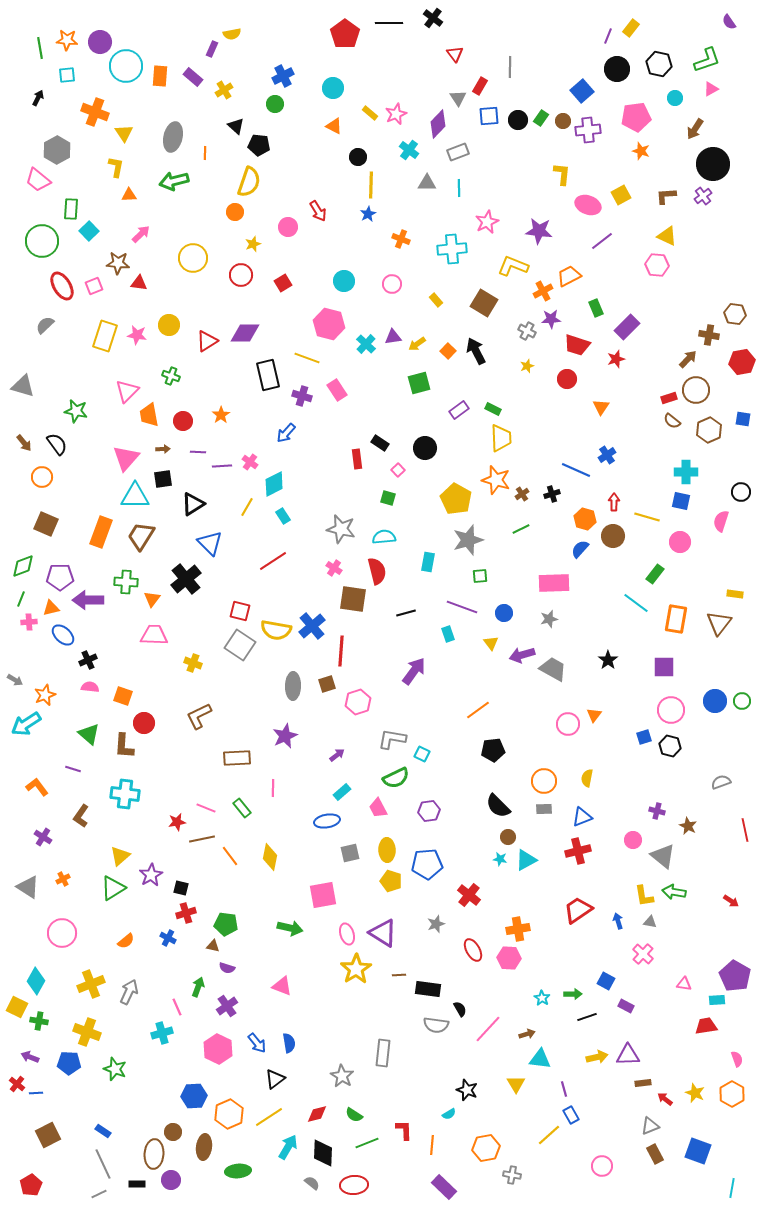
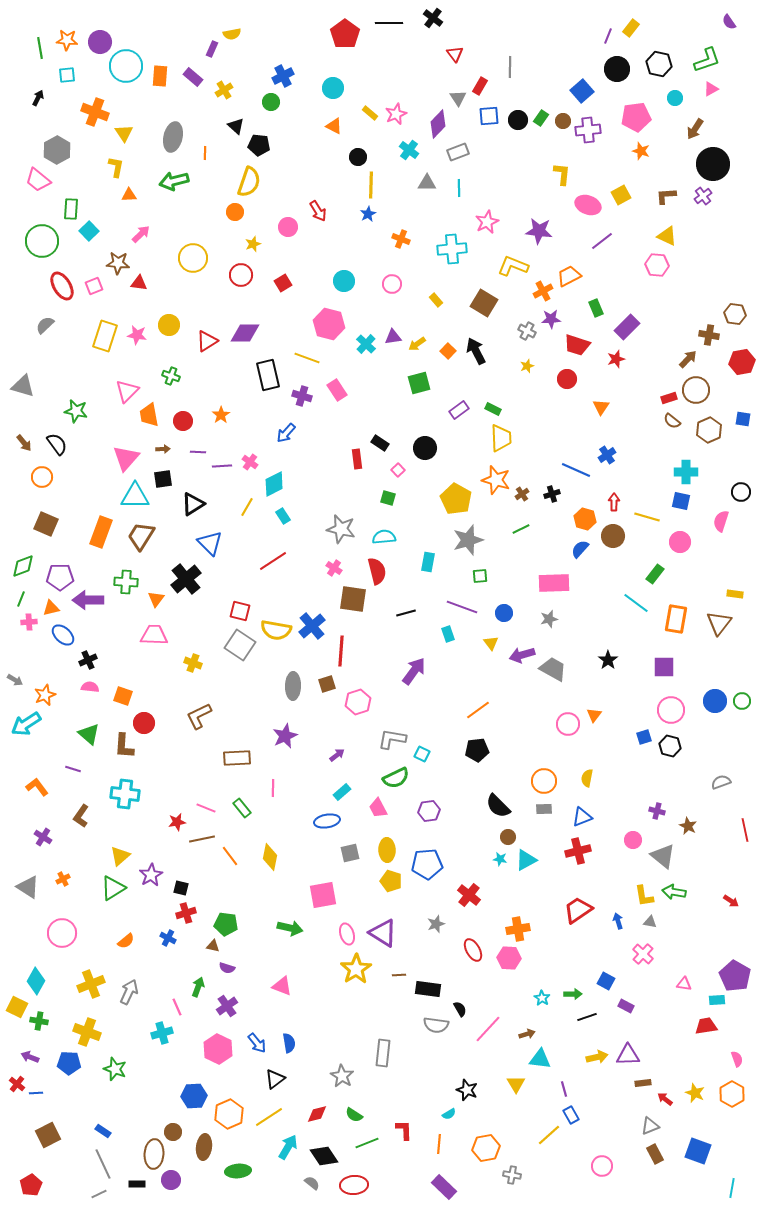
green circle at (275, 104): moved 4 px left, 2 px up
orange triangle at (152, 599): moved 4 px right
black pentagon at (493, 750): moved 16 px left
orange line at (432, 1145): moved 7 px right, 1 px up
black diamond at (323, 1153): moved 1 px right, 3 px down; rotated 36 degrees counterclockwise
